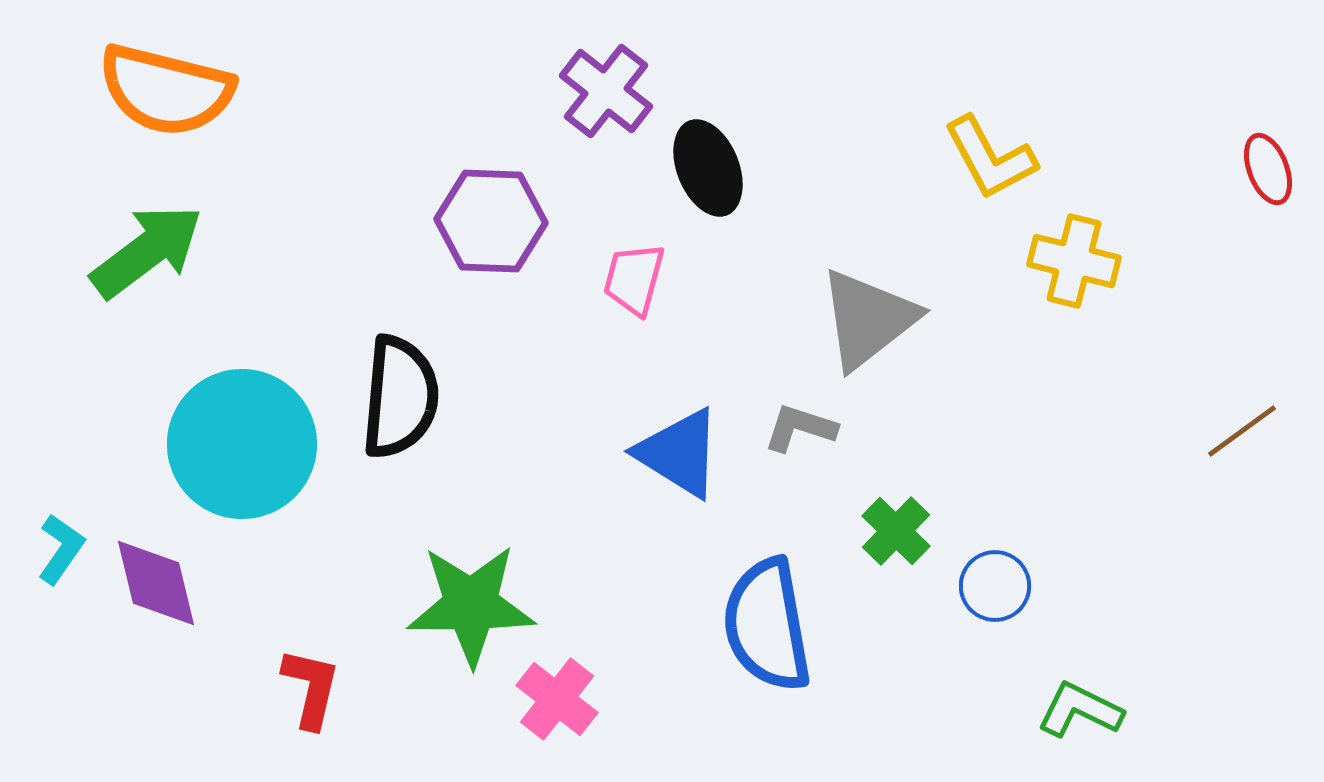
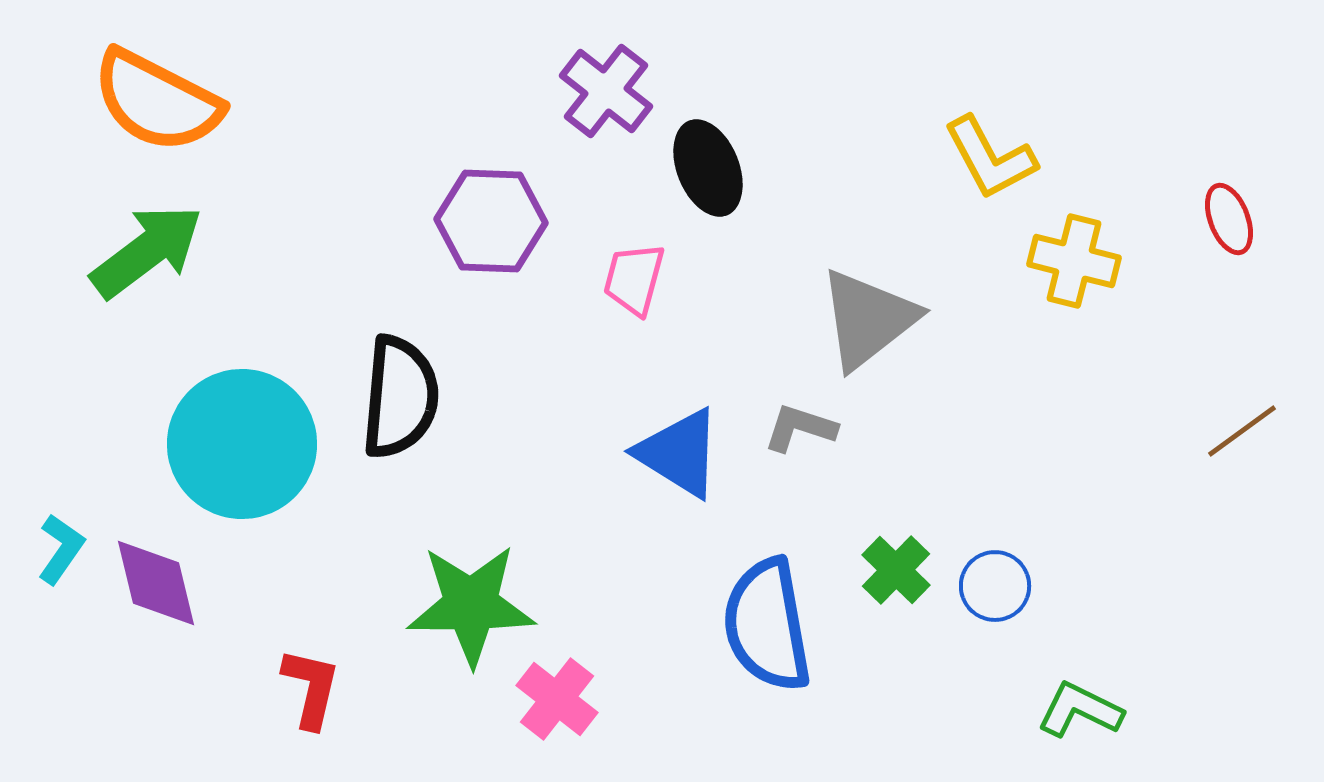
orange semicircle: moved 9 px left, 11 px down; rotated 13 degrees clockwise
red ellipse: moved 39 px left, 50 px down
green cross: moved 39 px down
